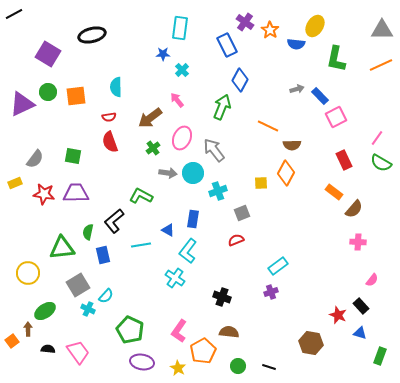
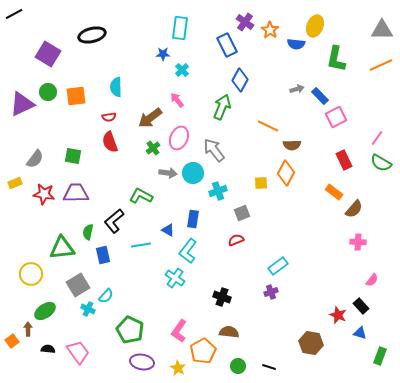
yellow ellipse at (315, 26): rotated 10 degrees counterclockwise
pink ellipse at (182, 138): moved 3 px left
yellow circle at (28, 273): moved 3 px right, 1 px down
